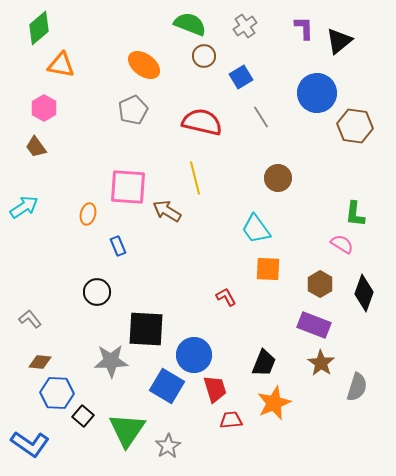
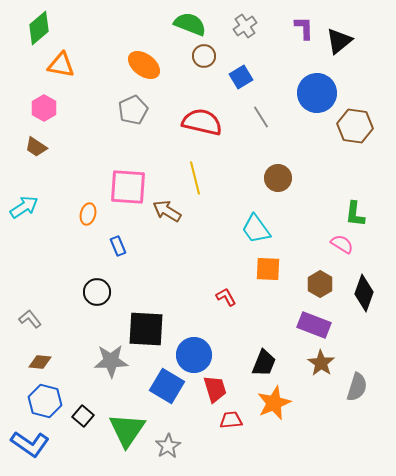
brown trapezoid at (36, 147): rotated 20 degrees counterclockwise
blue hexagon at (57, 393): moved 12 px left, 8 px down; rotated 12 degrees clockwise
